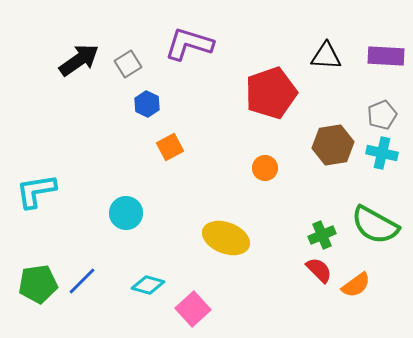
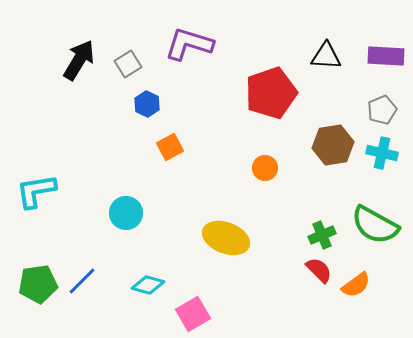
black arrow: rotated 24 degrees counterclockwise
gray pentagon: moved 5 px up
pink square: moved 5 px down; rotated 12 degrees clockwise
